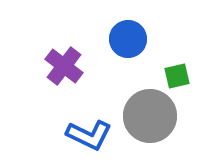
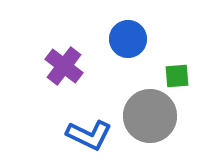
green square: rotated 8 degrees clockwise
